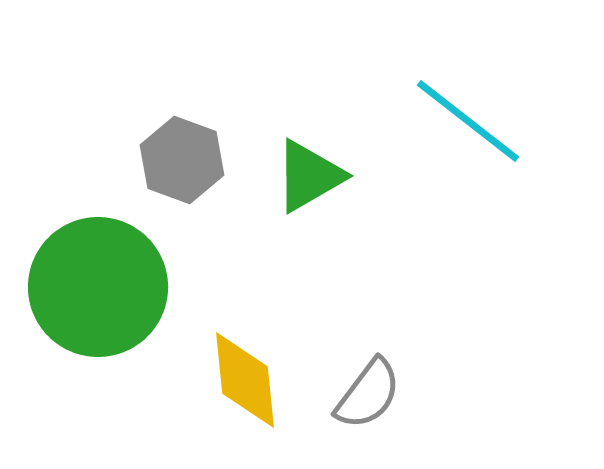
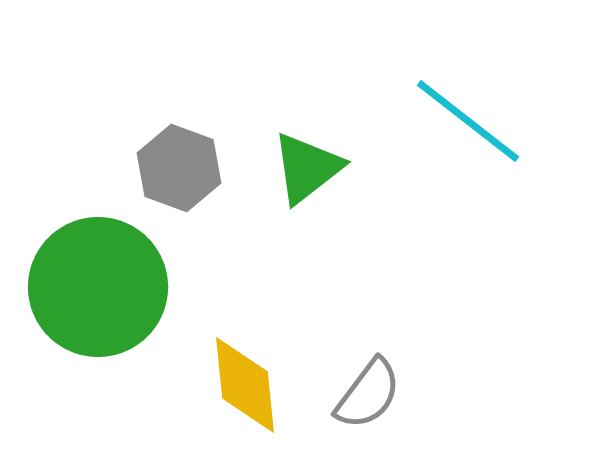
gray hexagon: moved 3 px left, 8 px down
green triangle: moved 2 px left, 8 px up; rotated 8 degrees counterclockwise
yellow diamond: moved 5 px down
